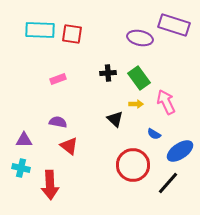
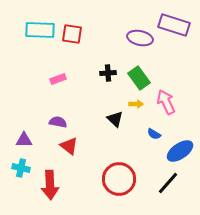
red circle: moved 14 px left, 14 px down
